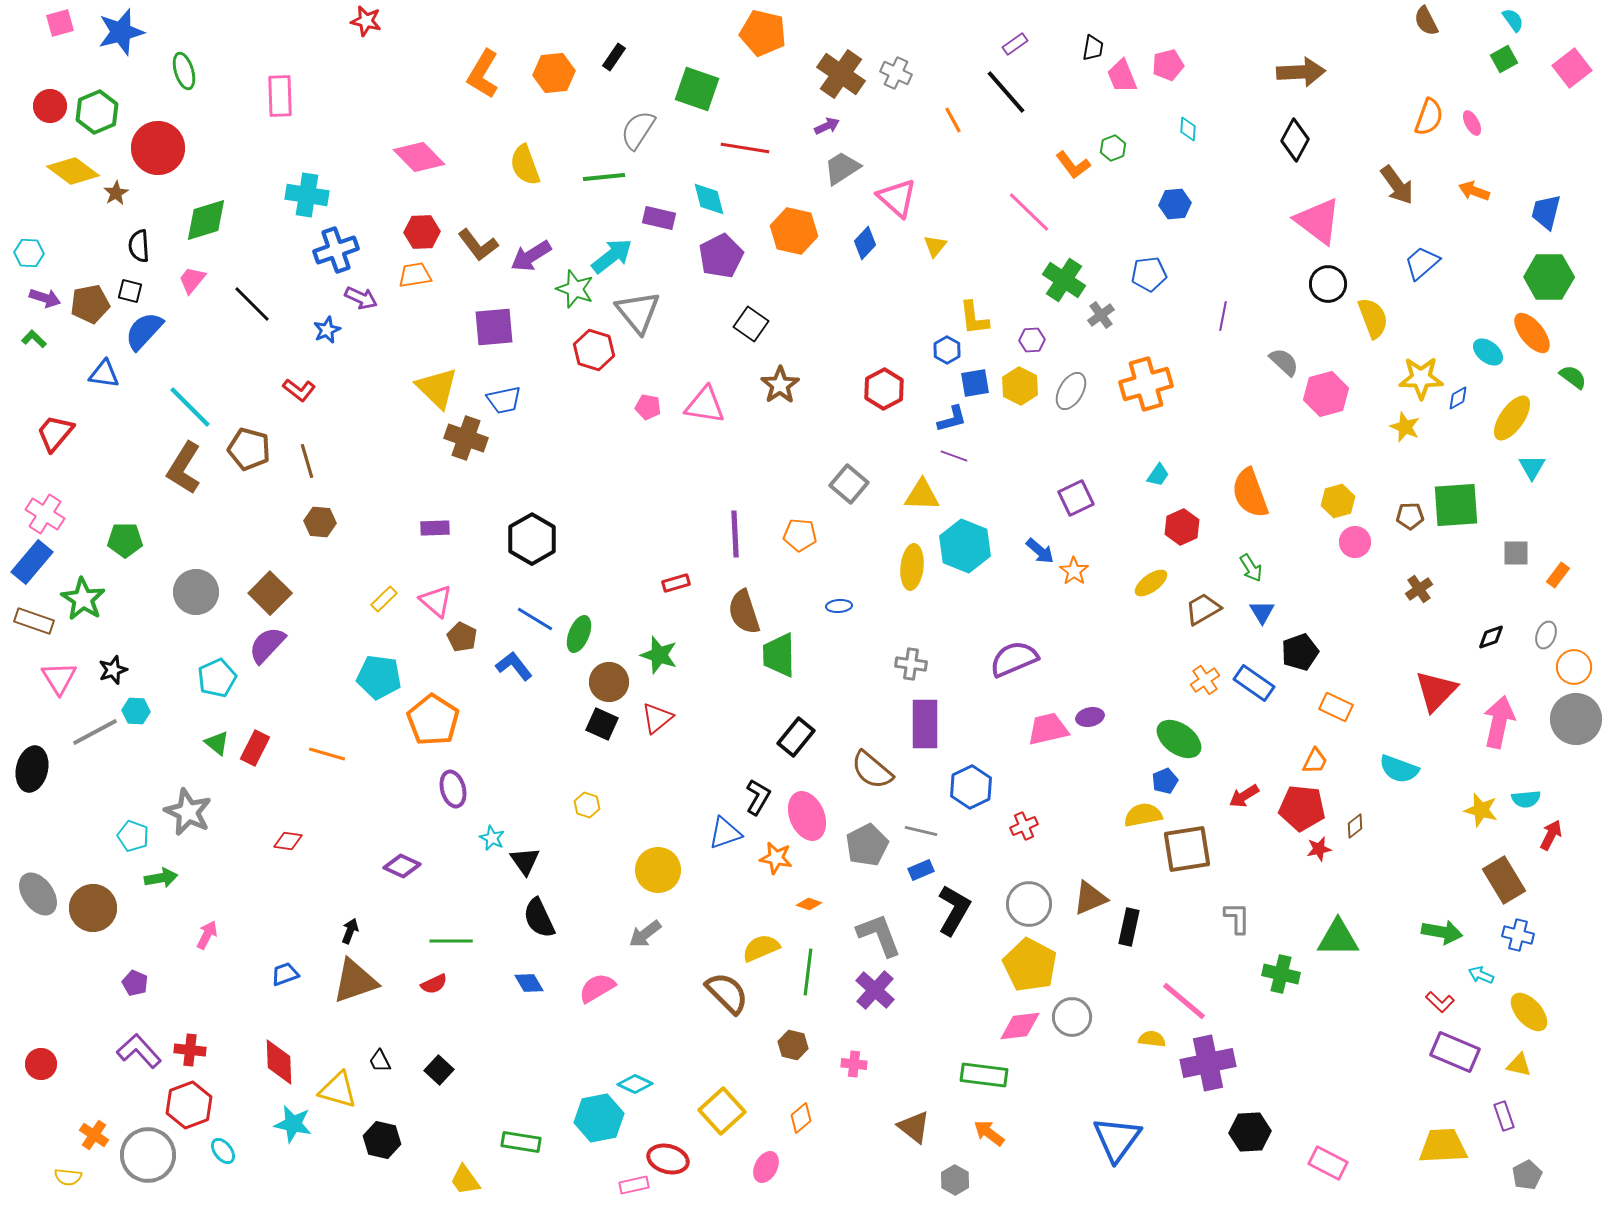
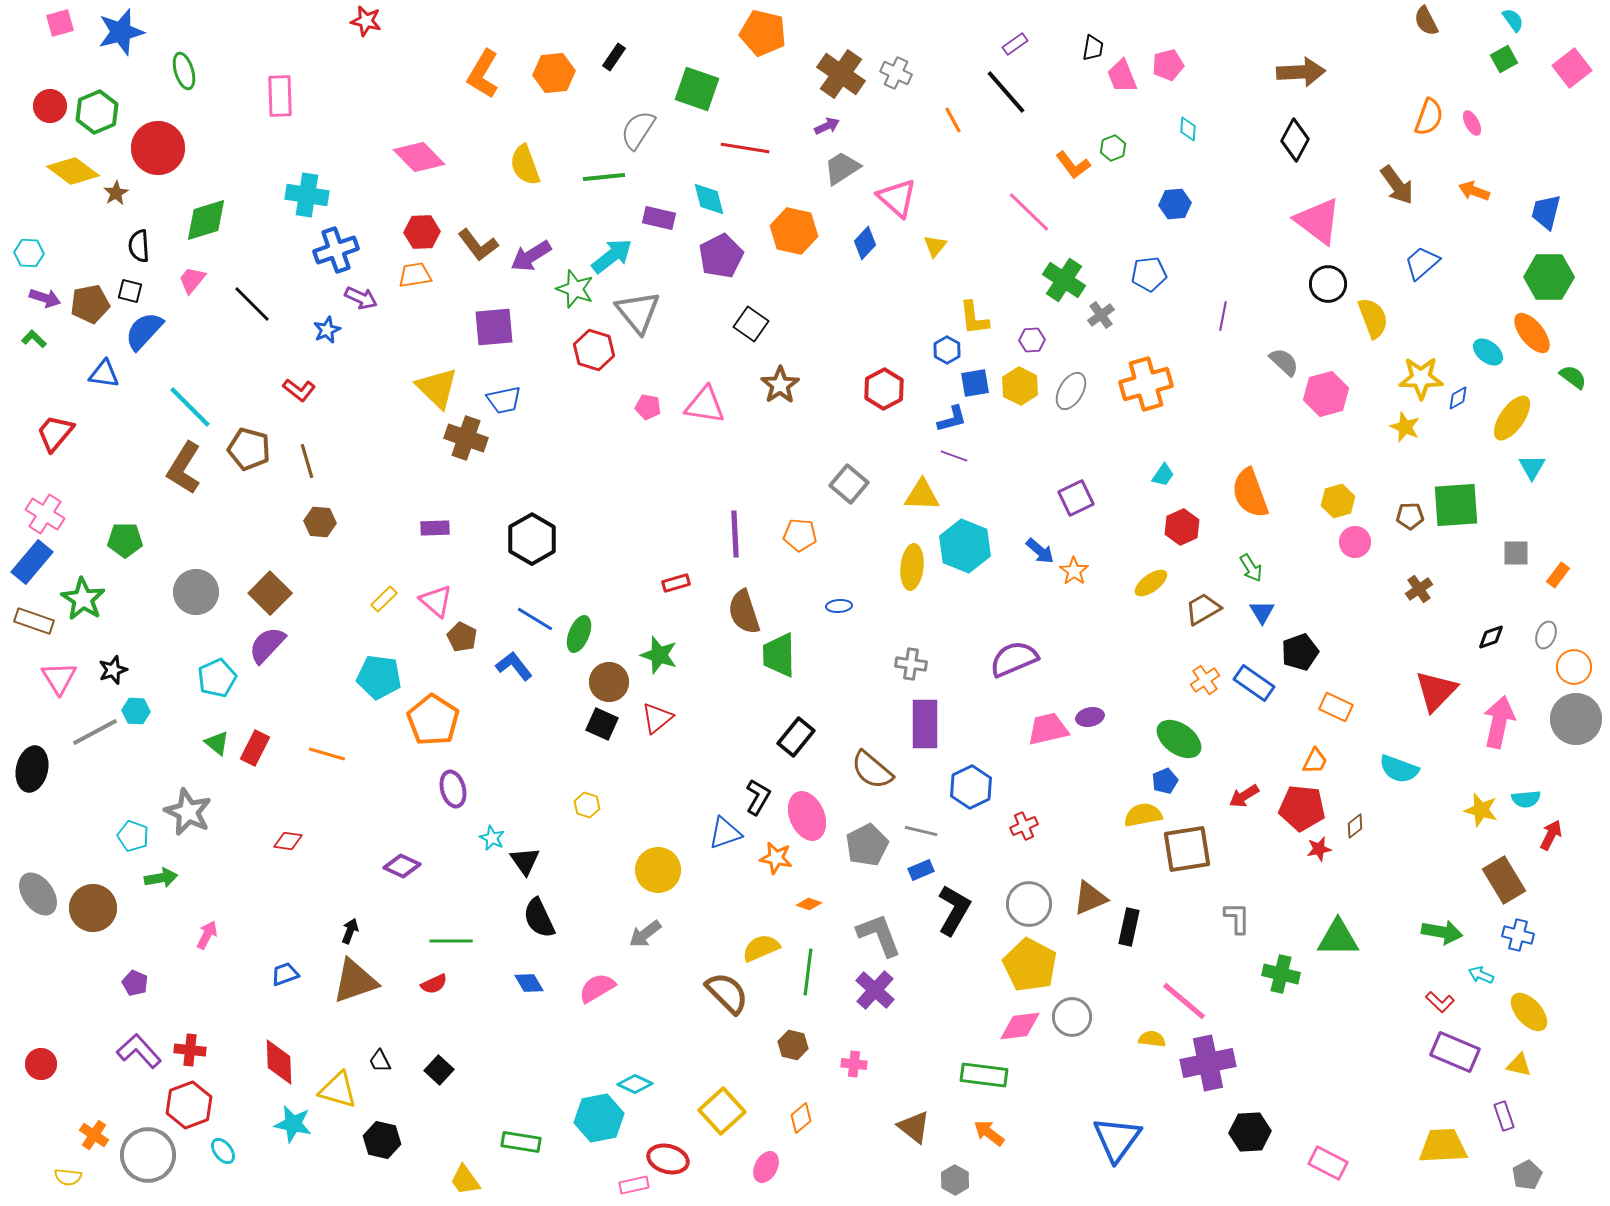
cyan trapezoid at (1158, 475): moved 5 px right
